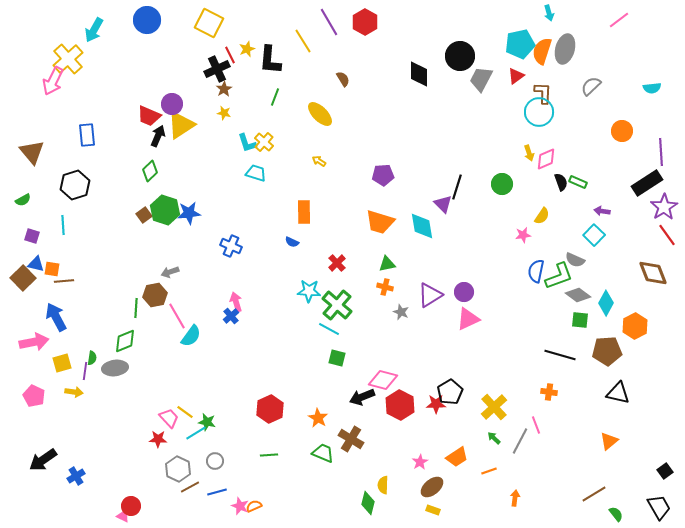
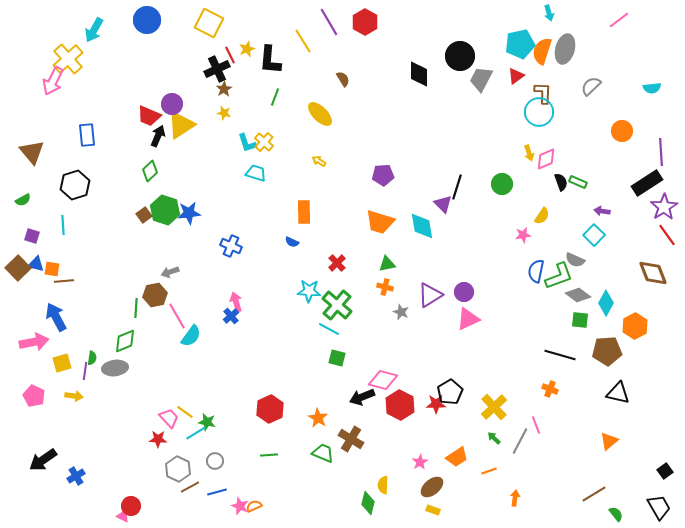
brown square at (23, 278): moved 5 px left, 10 px up
yellow arrow at (74, 392): moved 4 px down
orange cross at (549, 392): moved 1 px right, 3 px up; rotated 14 degrees clockwise
